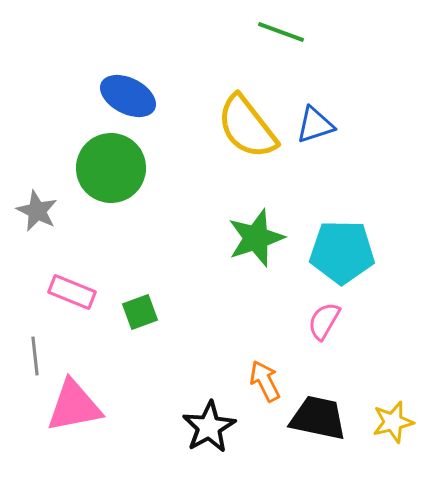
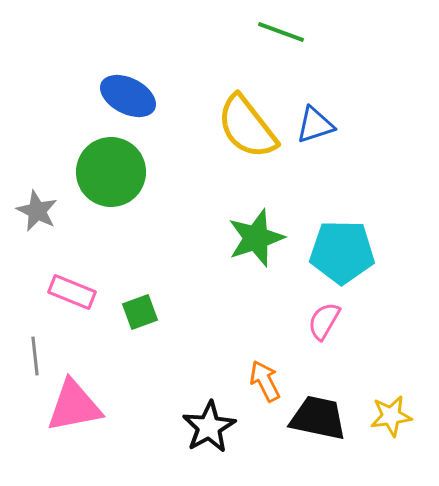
green circle: moved 4 px down
yellow star: moved 2 px left, 6 px up; rotated 6 degrees clockwise
